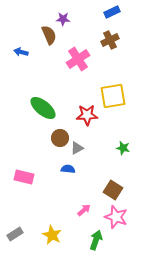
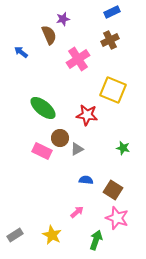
purple star: rotated 16 degrees counterclockwise
blue arrow: rotated 24 degrees clockwise
yellow square: moved 6 px up; rotated 32 degrees clockwise
red star: rotated 10 degrees clockwise
gray triangle: moved 1 px down
blue semicircle: moved 18 px right, 11 px down
pink rectangle: moved 18 px right, 26 px up; rotated 12 degrees clockwise
pink arrow: moved 7 px left, 2 px down
pink star: moved 1 px right, 1 px down
gray rectangle: moved 1 px down
